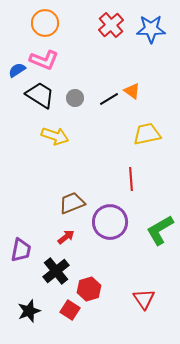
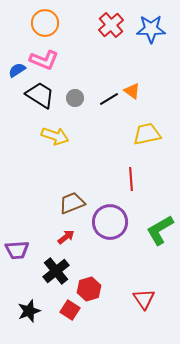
purple trapezoid: moved 4 px left; rotated 75 degrees clockwise
